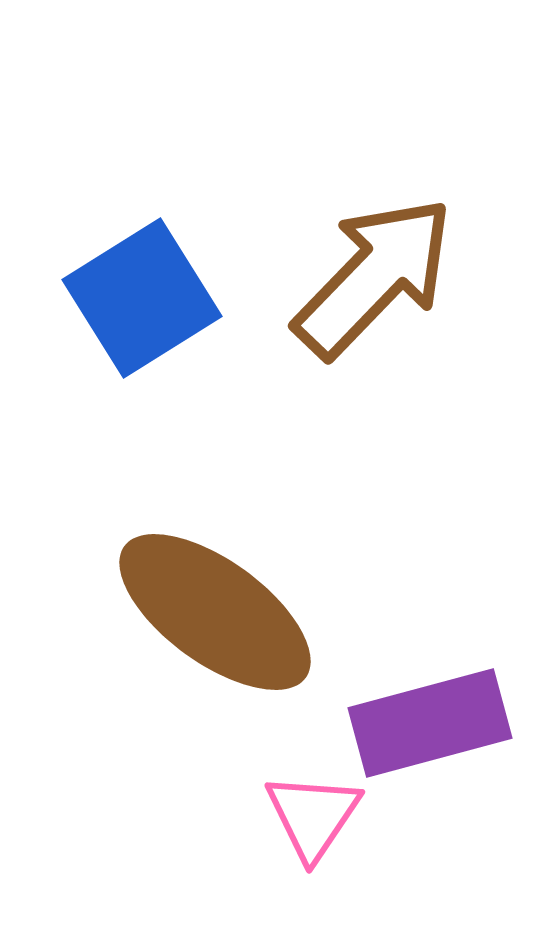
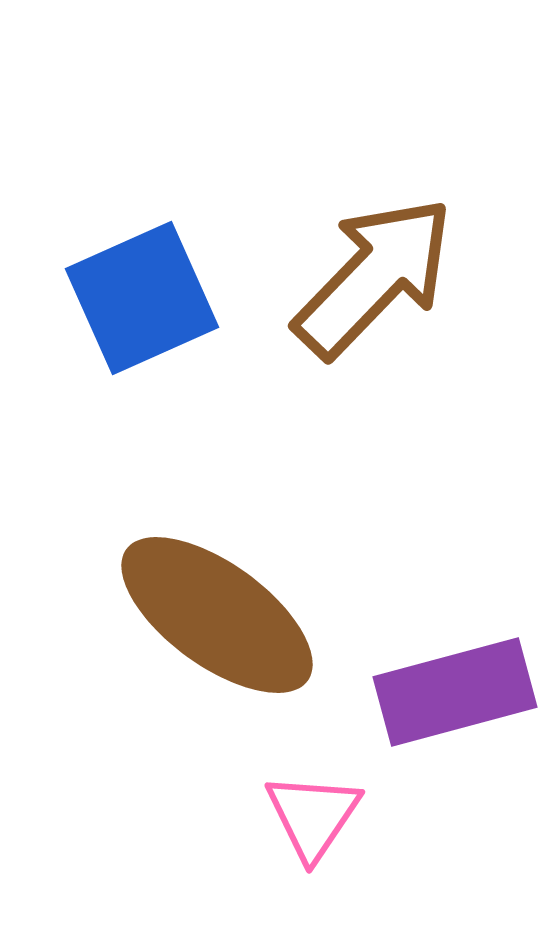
blue square: rotated 8 degrees clockwise
brown ellipse: moved 2 px right, 3 px down
purple rectangle: moved 25 px right, 31 px up
